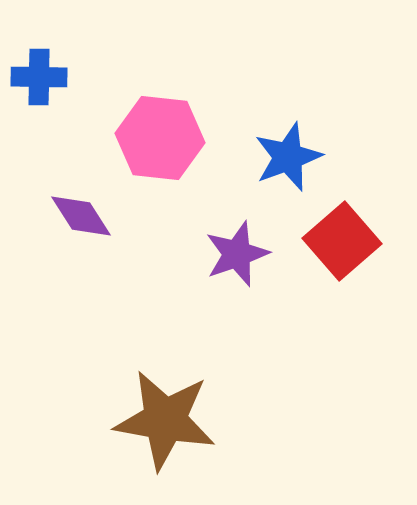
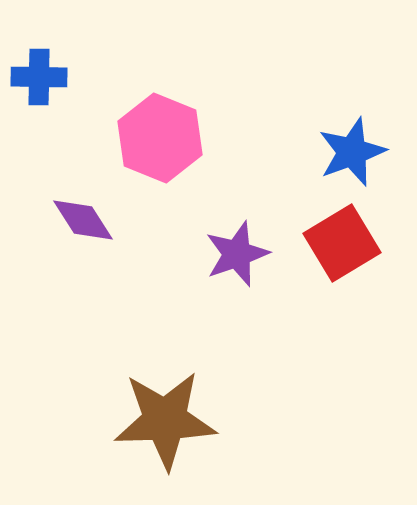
pink hexagon: rotated 16 degrees clockwise
blue star: moved 64 px right, 5 px up
purple diamond: moved 2 px right, 4 px down
red square: moved 2 px down; rotated 10 degrees clockwise
brown star: rotated 12 degrees counterclockwise
